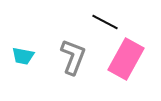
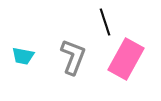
black line: rotated 44 degrees clockwise
